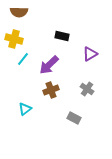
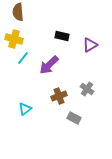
brown semicircle: moved 1 px left; rotated 84 degrees clockwise
purple triangle: moved 9 px up
cyan line: moved 1 px up
brown cross: moved 8 px right, 6 px down
